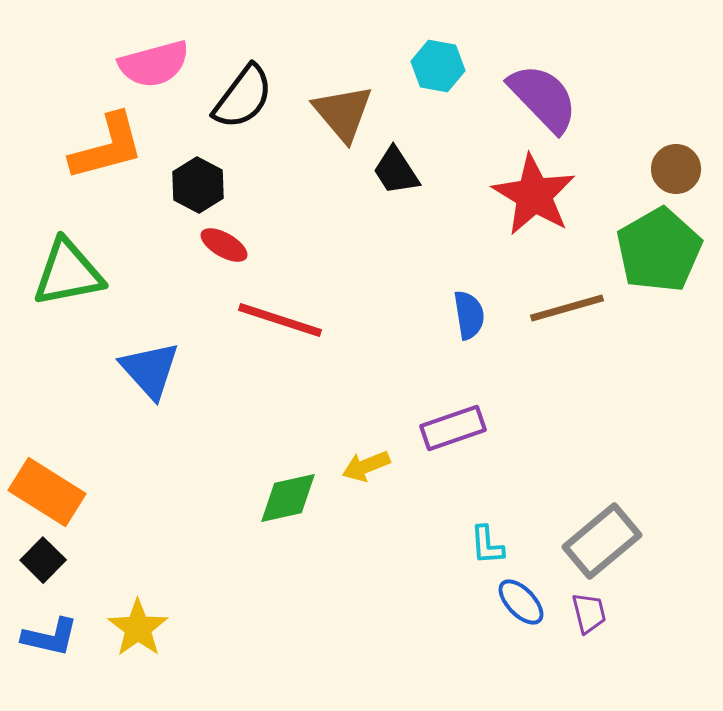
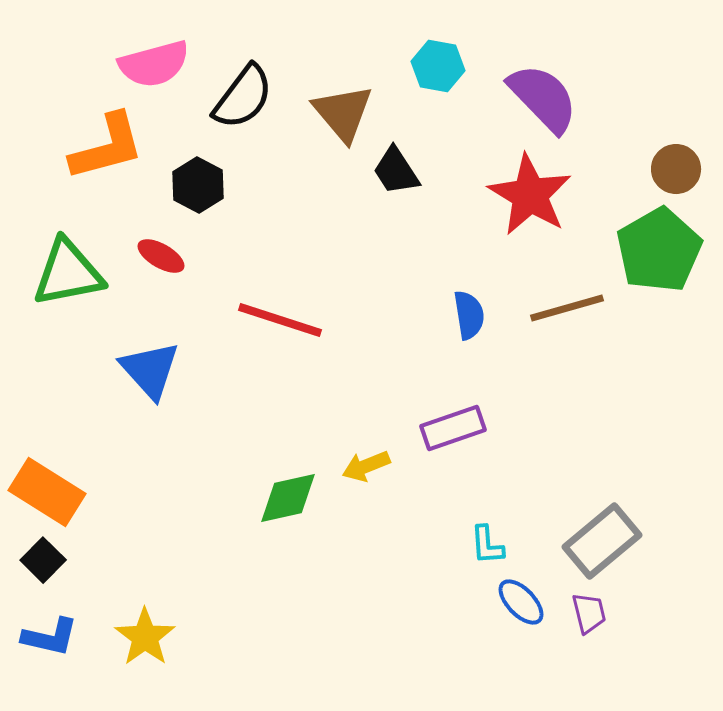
red star: moved 4 px left
red ellipse: moved 63 px left, 11 px down
yellow star: moved 7 px right, 9 px down
